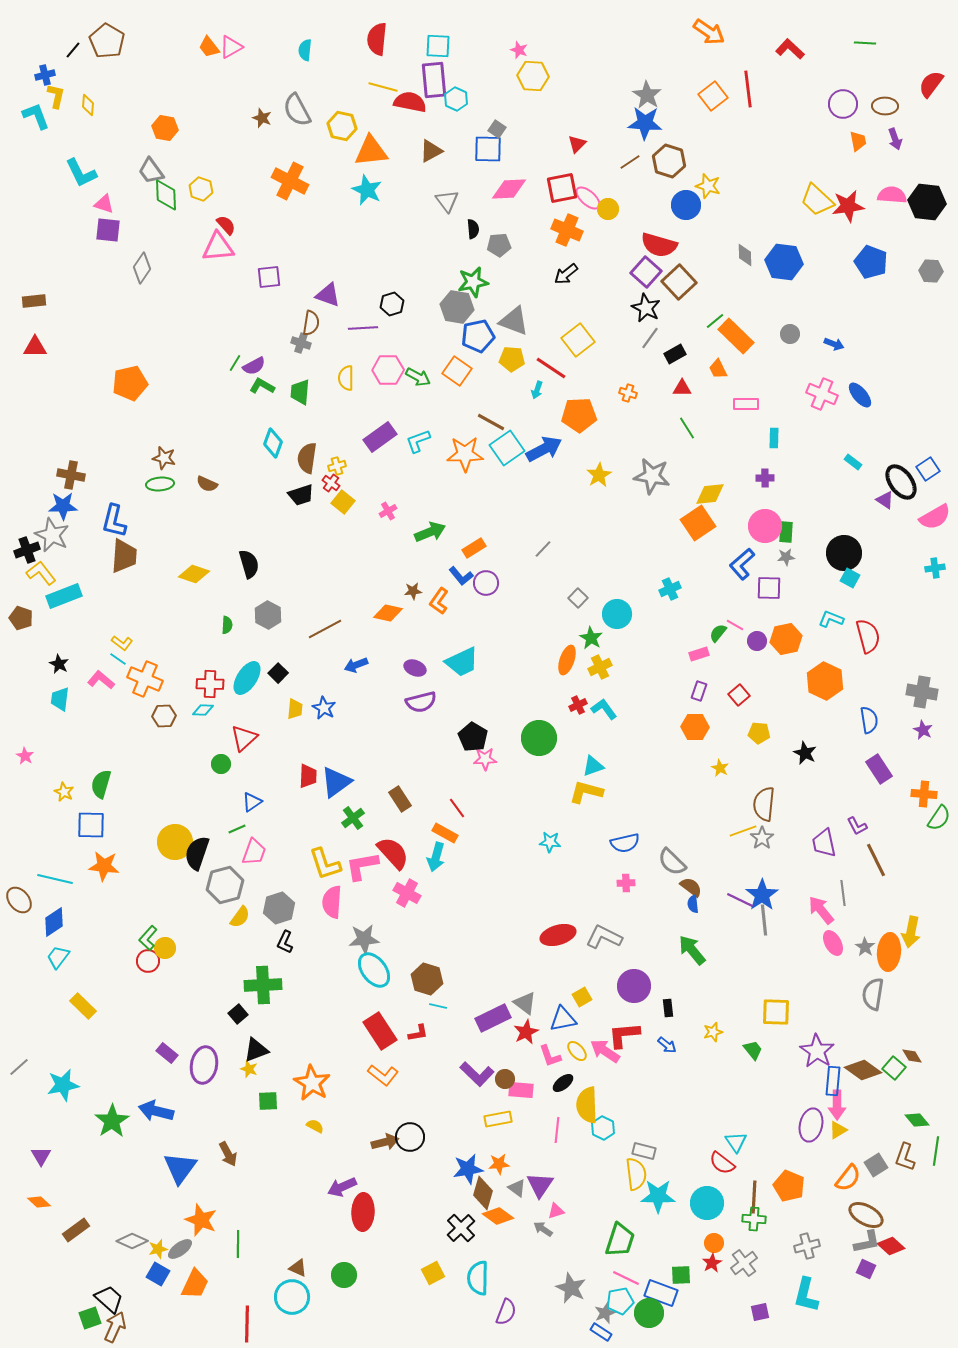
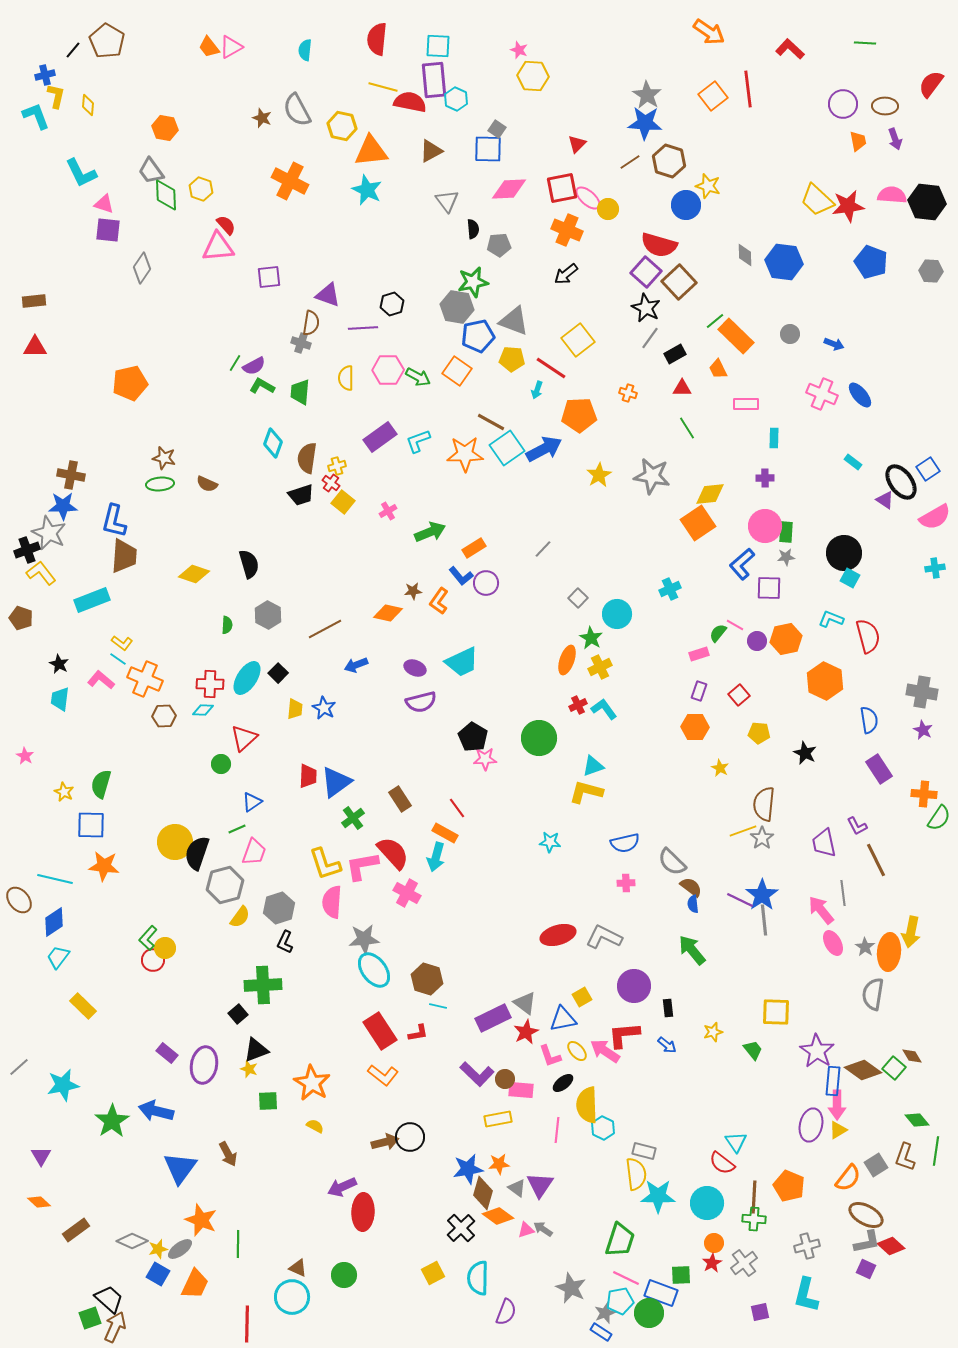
gray star at (52, 535): moved 3 px left, 2 px up
cyan rectangle at (64, 596): moved 28 px right, 4 px down
red circle at (148, 961): moved 5 px right, 1 px up
pink triangle at (556, 1211): moved 30 px left, 19 px down
